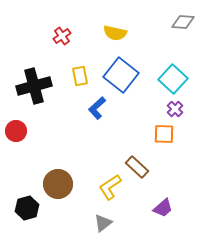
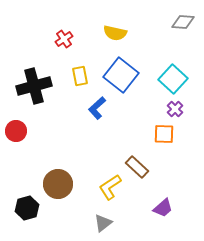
red cross: moved 2 px right, 3 px down
